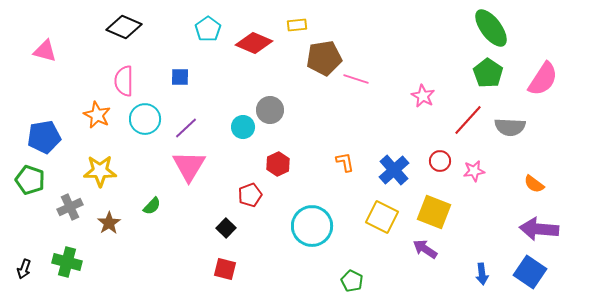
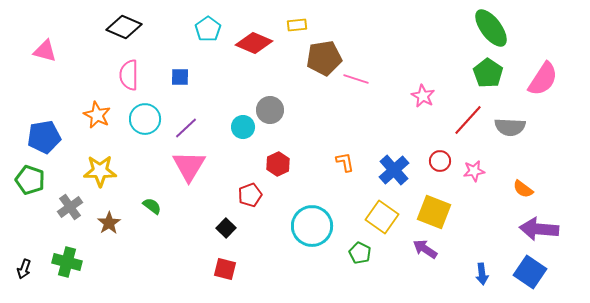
pink semicircle at (124, 81): moved 5 px right, 6 px up
orange semicircle at (534, 184): moved 11 px left, 5 px down
green semicircle at (152, 206): rotated 96 degrees counterclockwise
gray cross at (70, 207): rotated 10 degrees counterclockwise
yellow square at (382, 217): rotated 8 degrees clockwise
green pentagon at (352, 281): moved 8 px right, 28 px up
